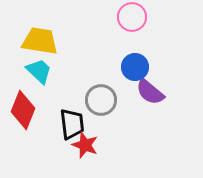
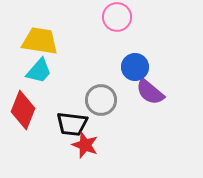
pink circle: moved 15 px left
cyan trapezoid: rotated 88 degrees clockwise
black trapezoid: rotated 104 degrees clockwise
